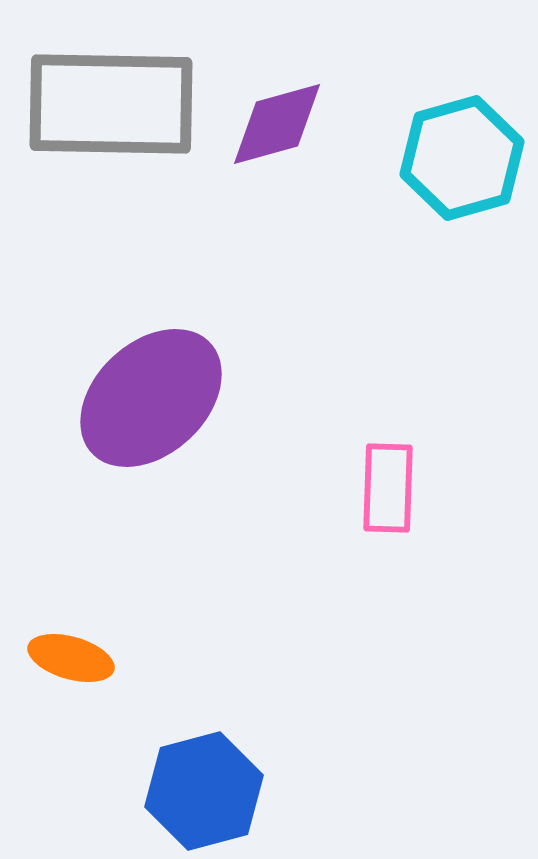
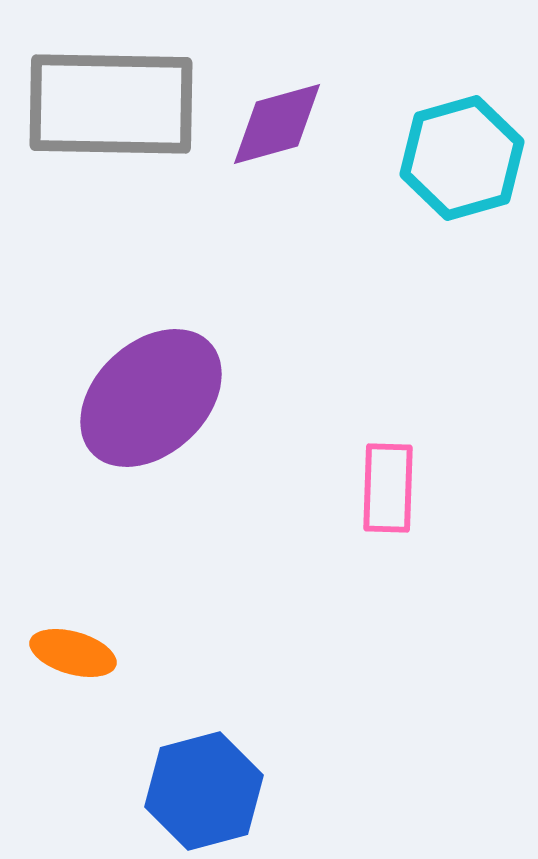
orange ellipse: moved 2 px right, 5 px up
